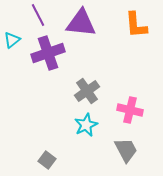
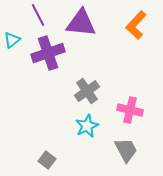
orange L-shape: rotated 48 degrees clockwise
cyan star: moved 1 px right, 1 px down
